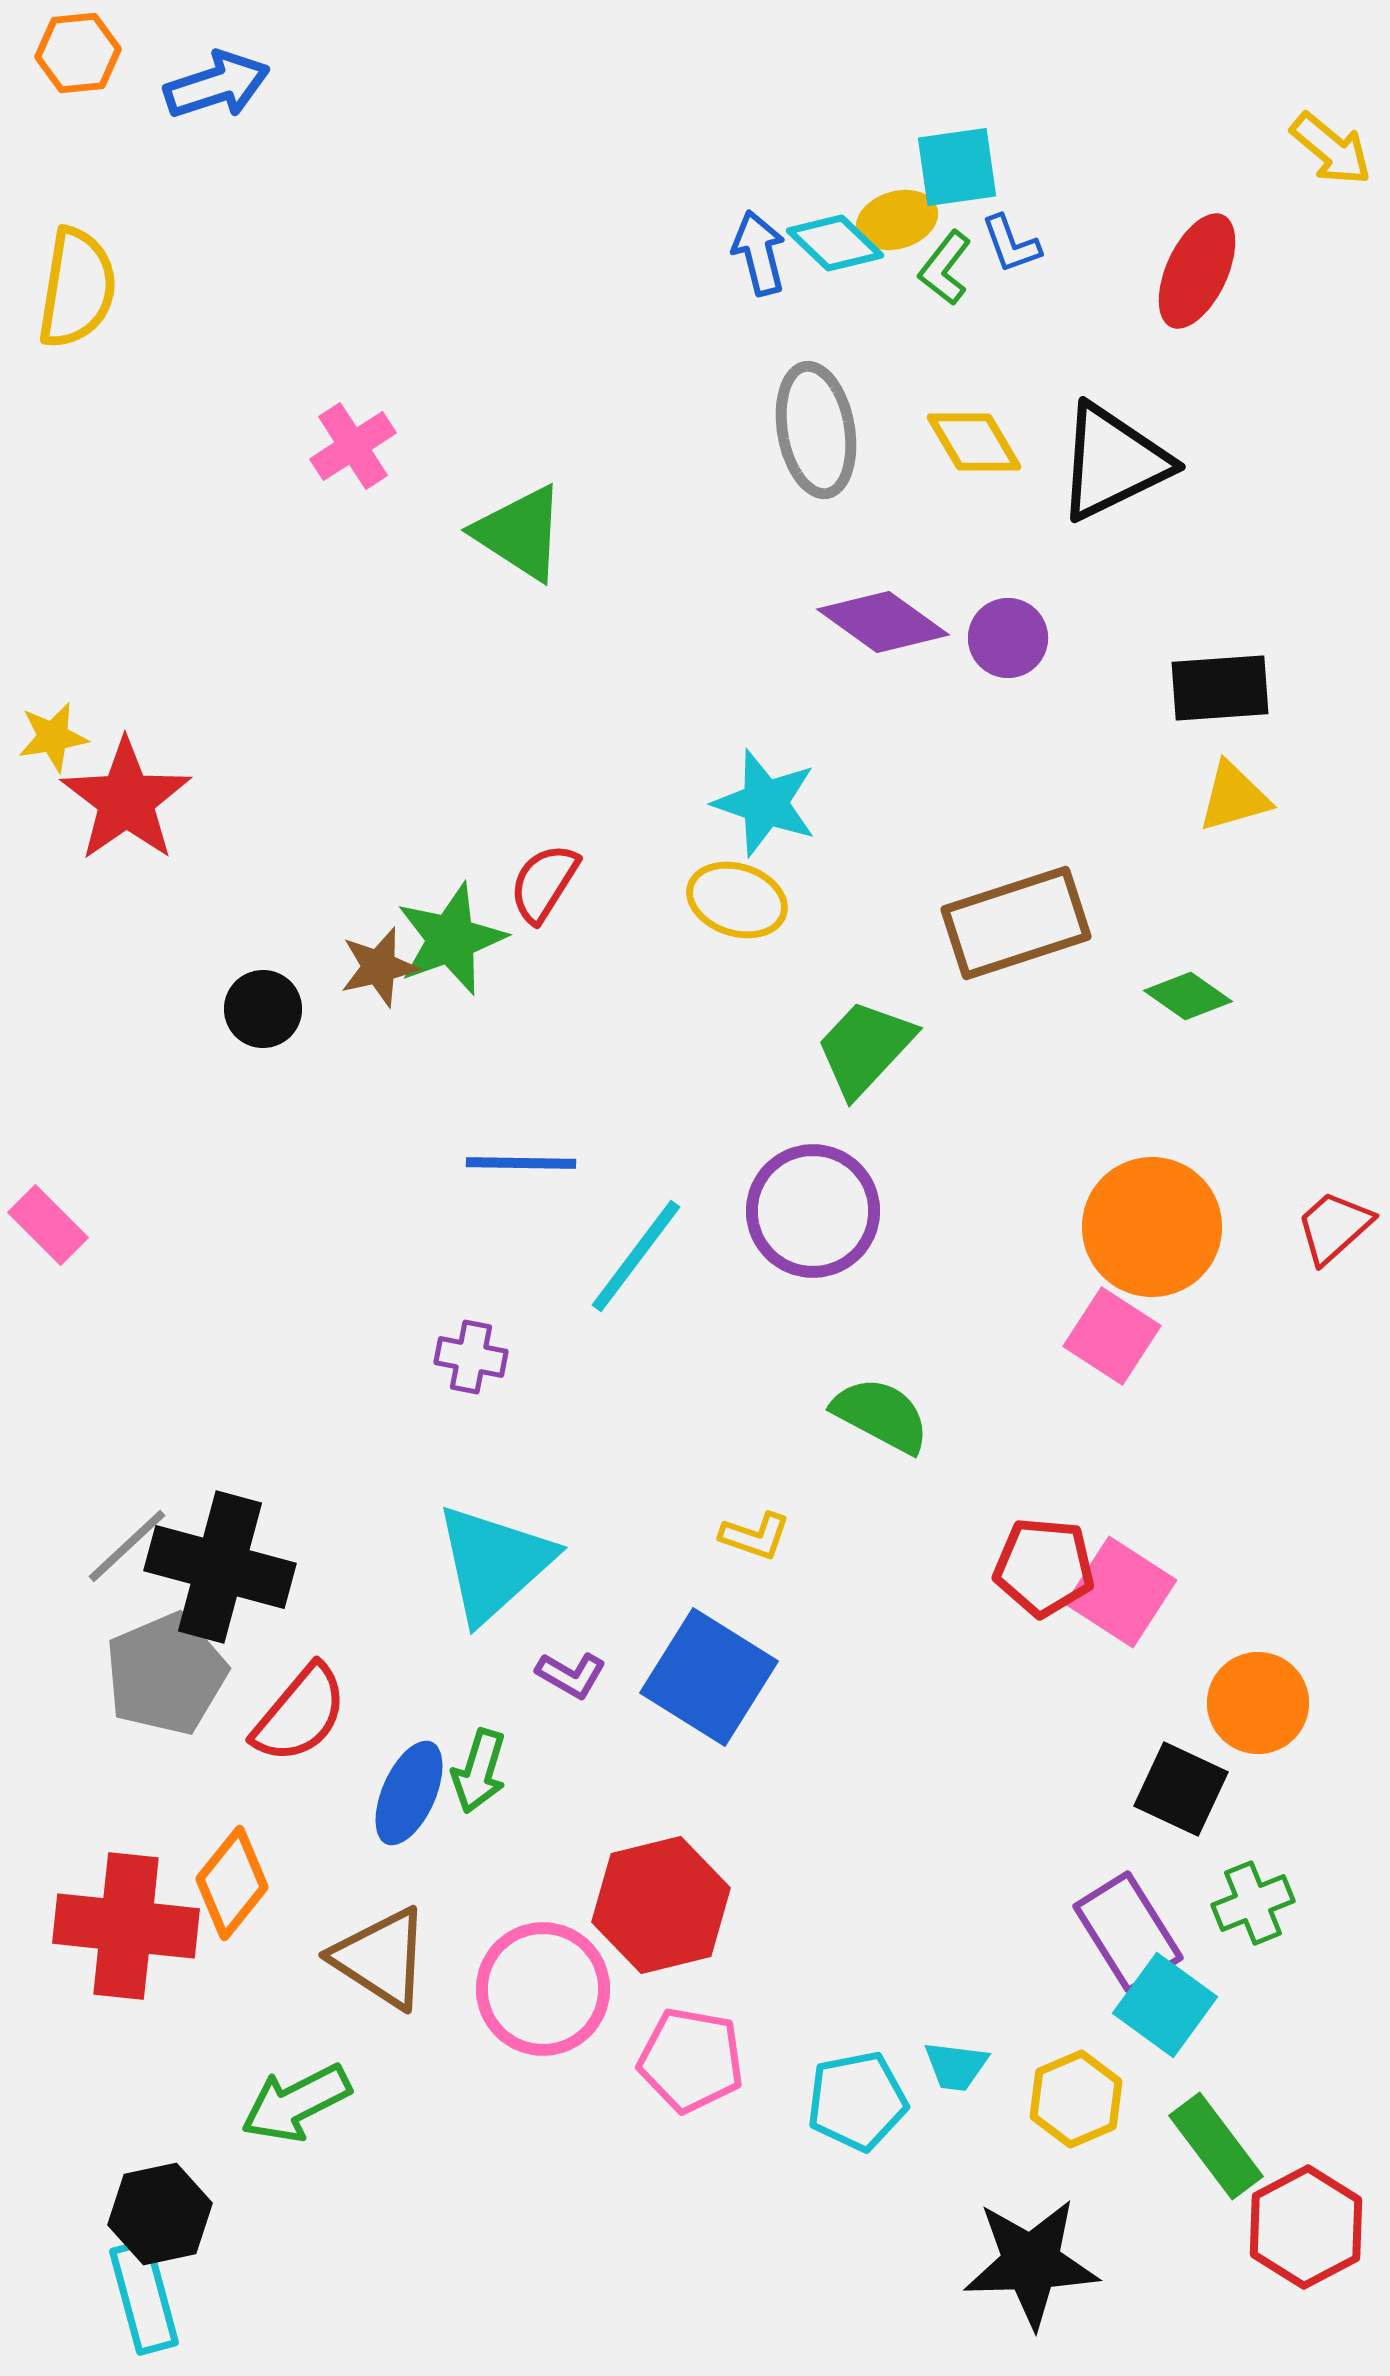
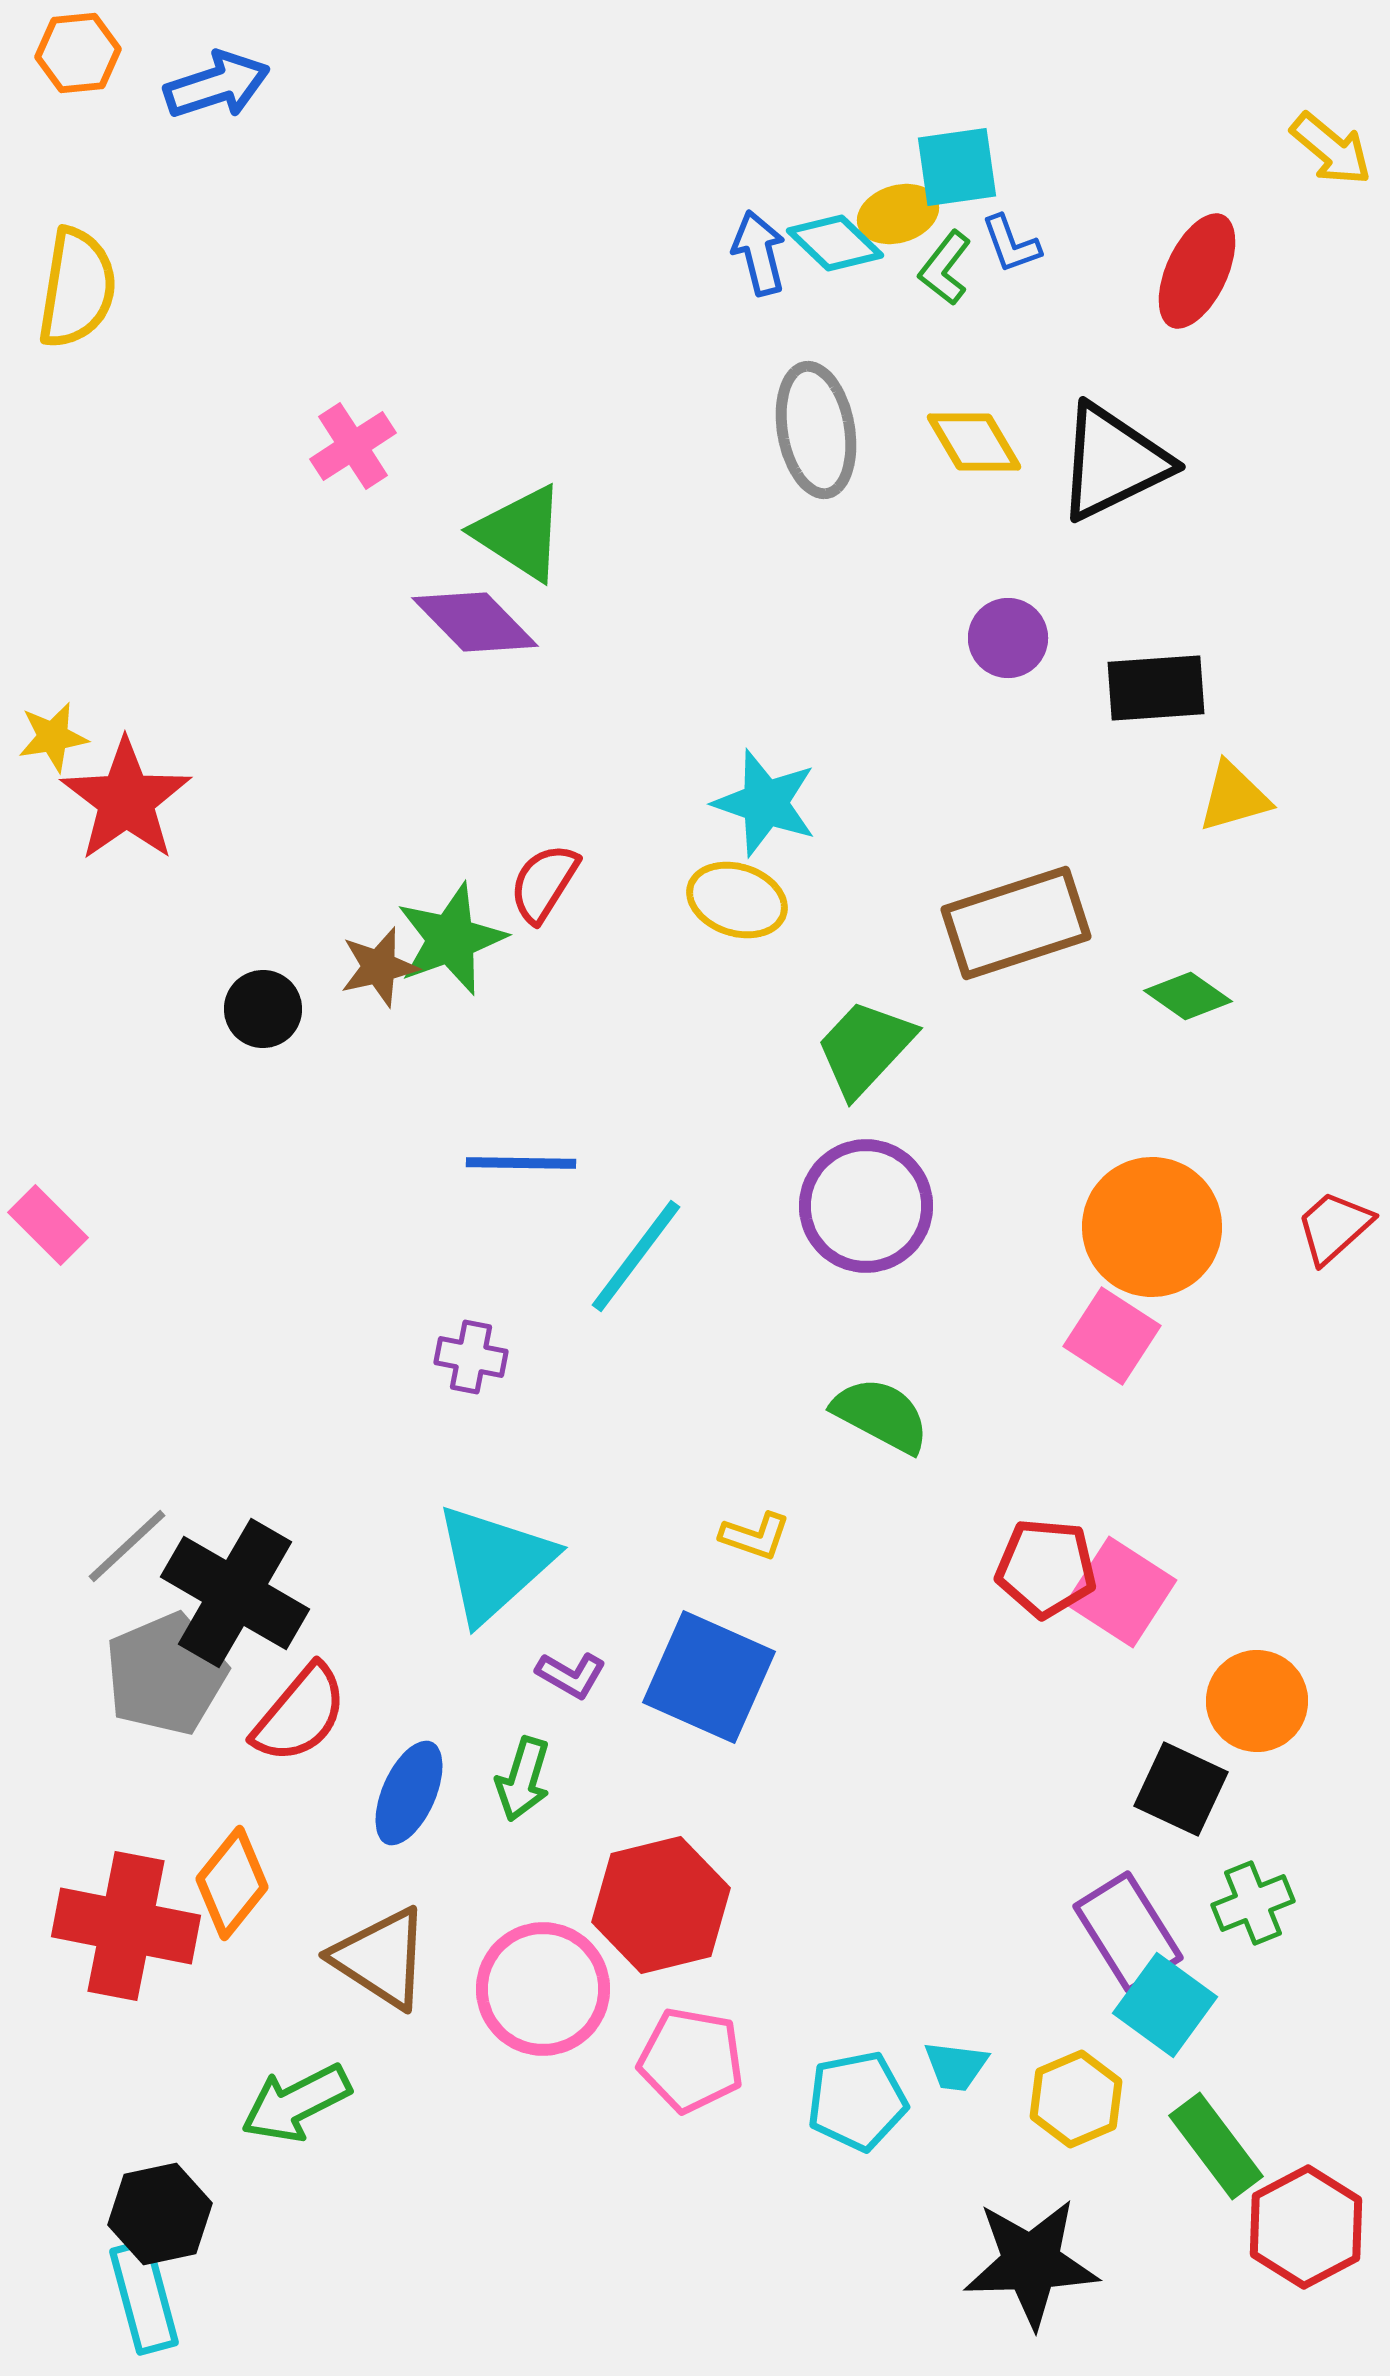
yellow ellipse at (897, 220): moved 1 px right, 6 px up
purple diamond at (883, 622): moved 408 px left; rotated 10 degrees clockwise
black rectangle at (1220, 688): moved 64 px left
purple circle at (813, 1211): moved 53 px right, 5 px up
black cross at (220, 1567): moved 15 px right, 26 px down; rotated 15 degrees clockwise
red pentagon at (1044, 1567): moved 2 px right, 1 px down
blue square at (709, 1677): rotated 8 degrees counterclockwise
orange circle at (1258, 1703): moved 1 px left, 2 px up
green arrow at (479, 1771): moved 44 px right, 8 px down
red cross at (126, 1926): rotated 5 degrees clockwise
